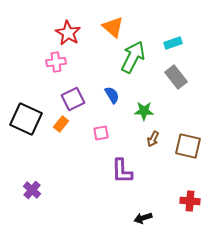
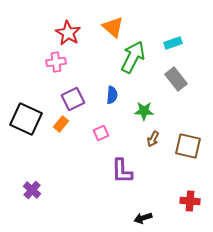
gray rectangle: moved 2 px down
blue semicircle: rotated 36 degrees clockwise
pink square: rotated 14 degrees counterclockwise
